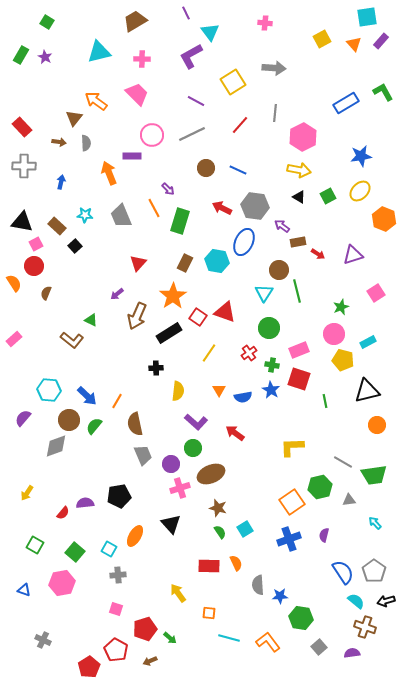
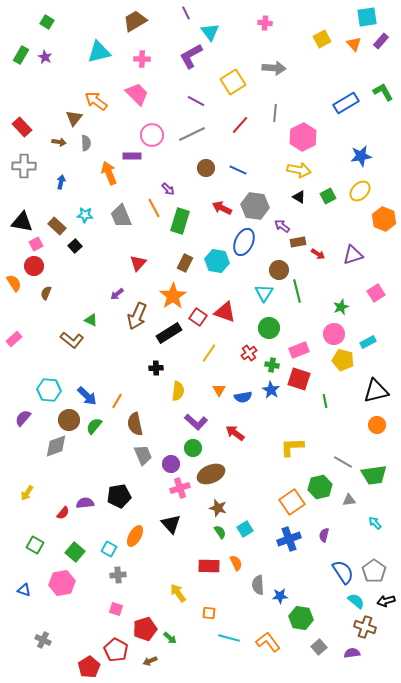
black triangle at (367, 391): moved 9 px right
